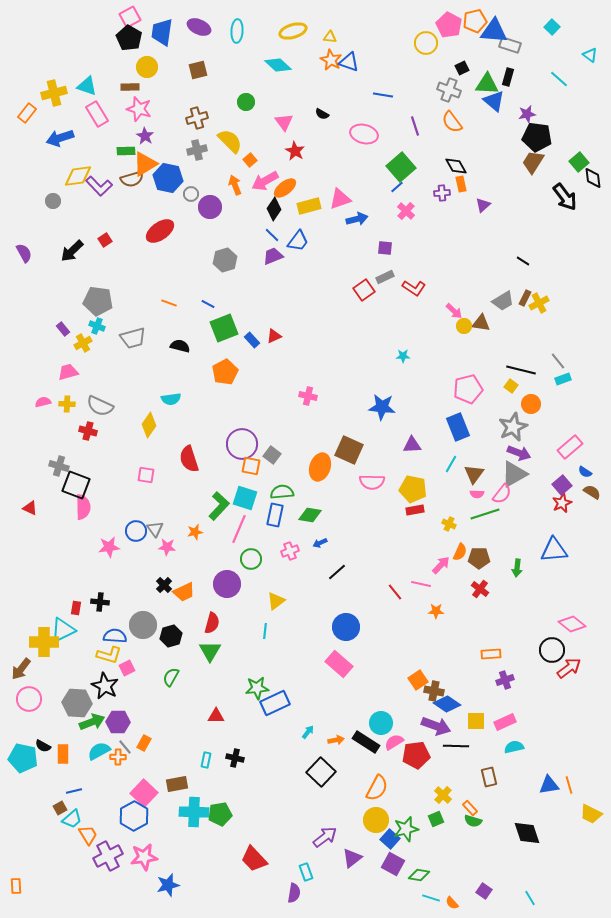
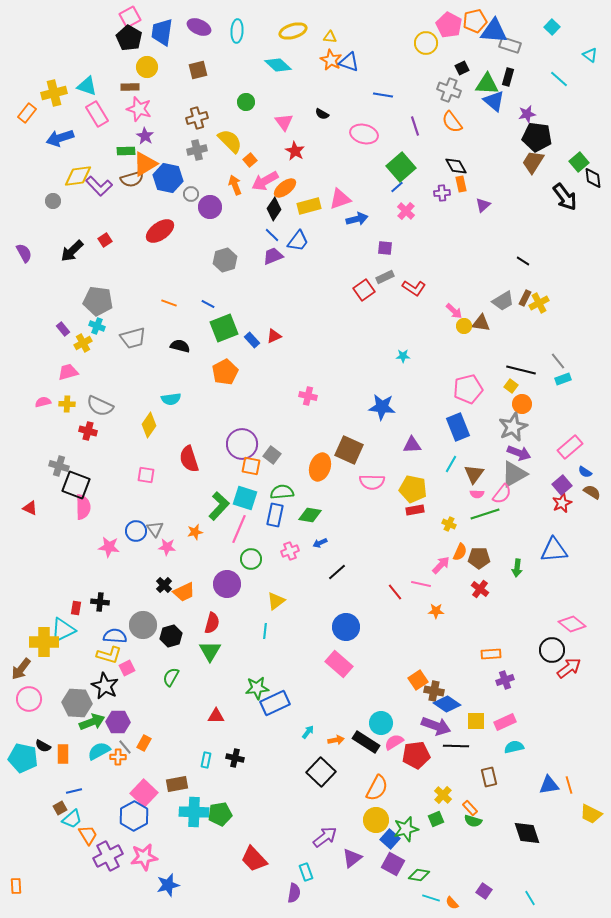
orange circle at (531, 404): moved 9 px left
pink star at (109, 547): rotated 15 degrees clockwise
